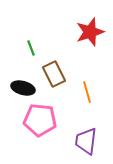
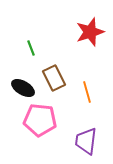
brown rectangle: moved 4 px down
black ellipse: rotated 15 degrees clockwise
